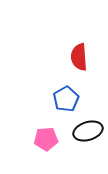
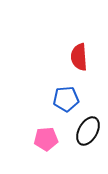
blue pentagon: rotated 25 degrees clockwise
black ellipse: rotated 44 degrees counterclockwise
